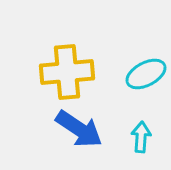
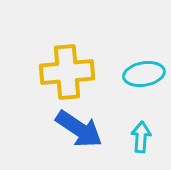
cyan ellipse: moved 2 px left; rotated 18 degrees clockwise
